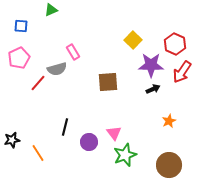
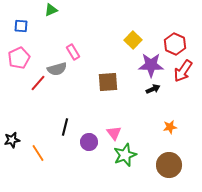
red arrow: moved 1 px right, 1 px up
orange star: moved 1 px right, 6 px down; rotated 16 degrees clockwise
